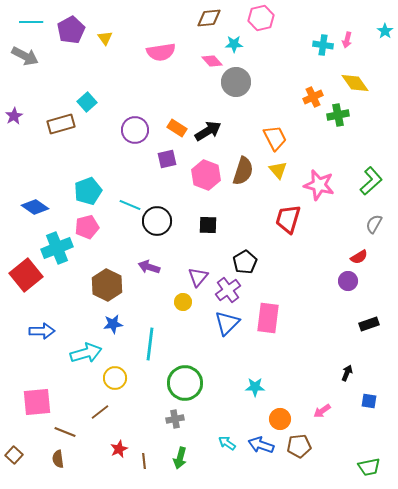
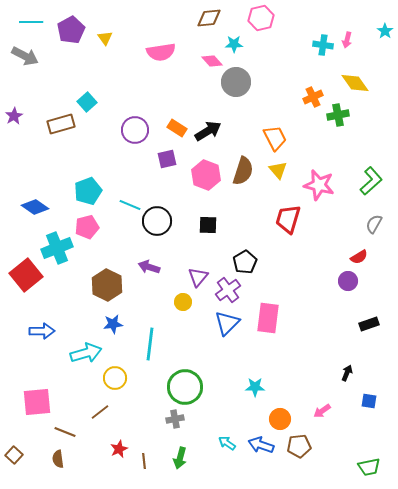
green circle at (185, 383): moved 4 px down
